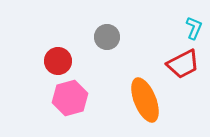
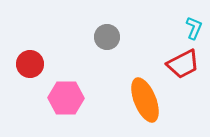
red circle: moved 28 px left, 3 px down
pink hexagon: moved 4 px left; rotated 16 degrees clockwise
